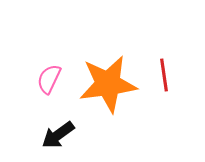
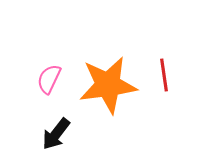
orange star: moved 1 px down
black arrow: moved 2 px left, 1 px up; rotated 16 degrees counterclockwise
